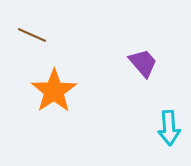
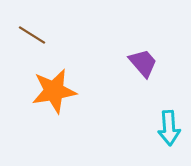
brown line: rotated 8 degrees clockwise
orange star: rotated 24 degrees clockwise
